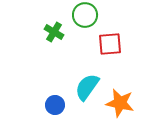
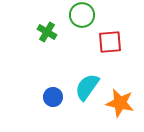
green circle: moved 3 px left
green cross: moved 7 px left
red square: moved 2 px up
blue circle: moved 2 px left, 8 px up
